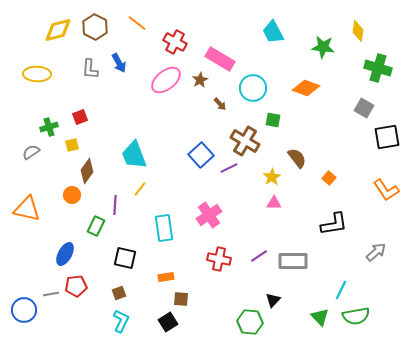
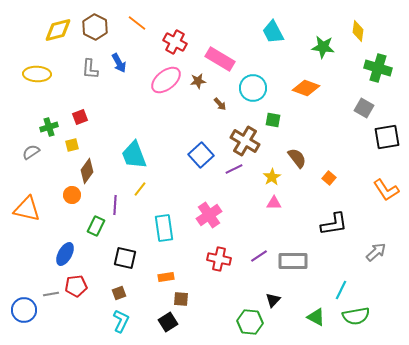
brown star at (200, 80): moved 2 px left, 1 px down; rotated 21 degrees clockwise
purple line at (229, 168): moved 5 px right, 1 px down
green triangle at (320, 317): moved 4 px left; rotated 18 degrees counterclockwise
